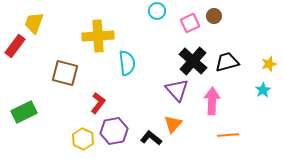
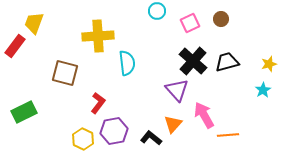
brown circle: moved 7 px right, 3 px down
pink arrow: moved 8 px left, 14 px down; rotated 32 degrees counterclockwise
